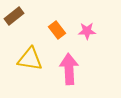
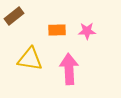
orange rectangle: rotated 54 degrees counterclockwise
